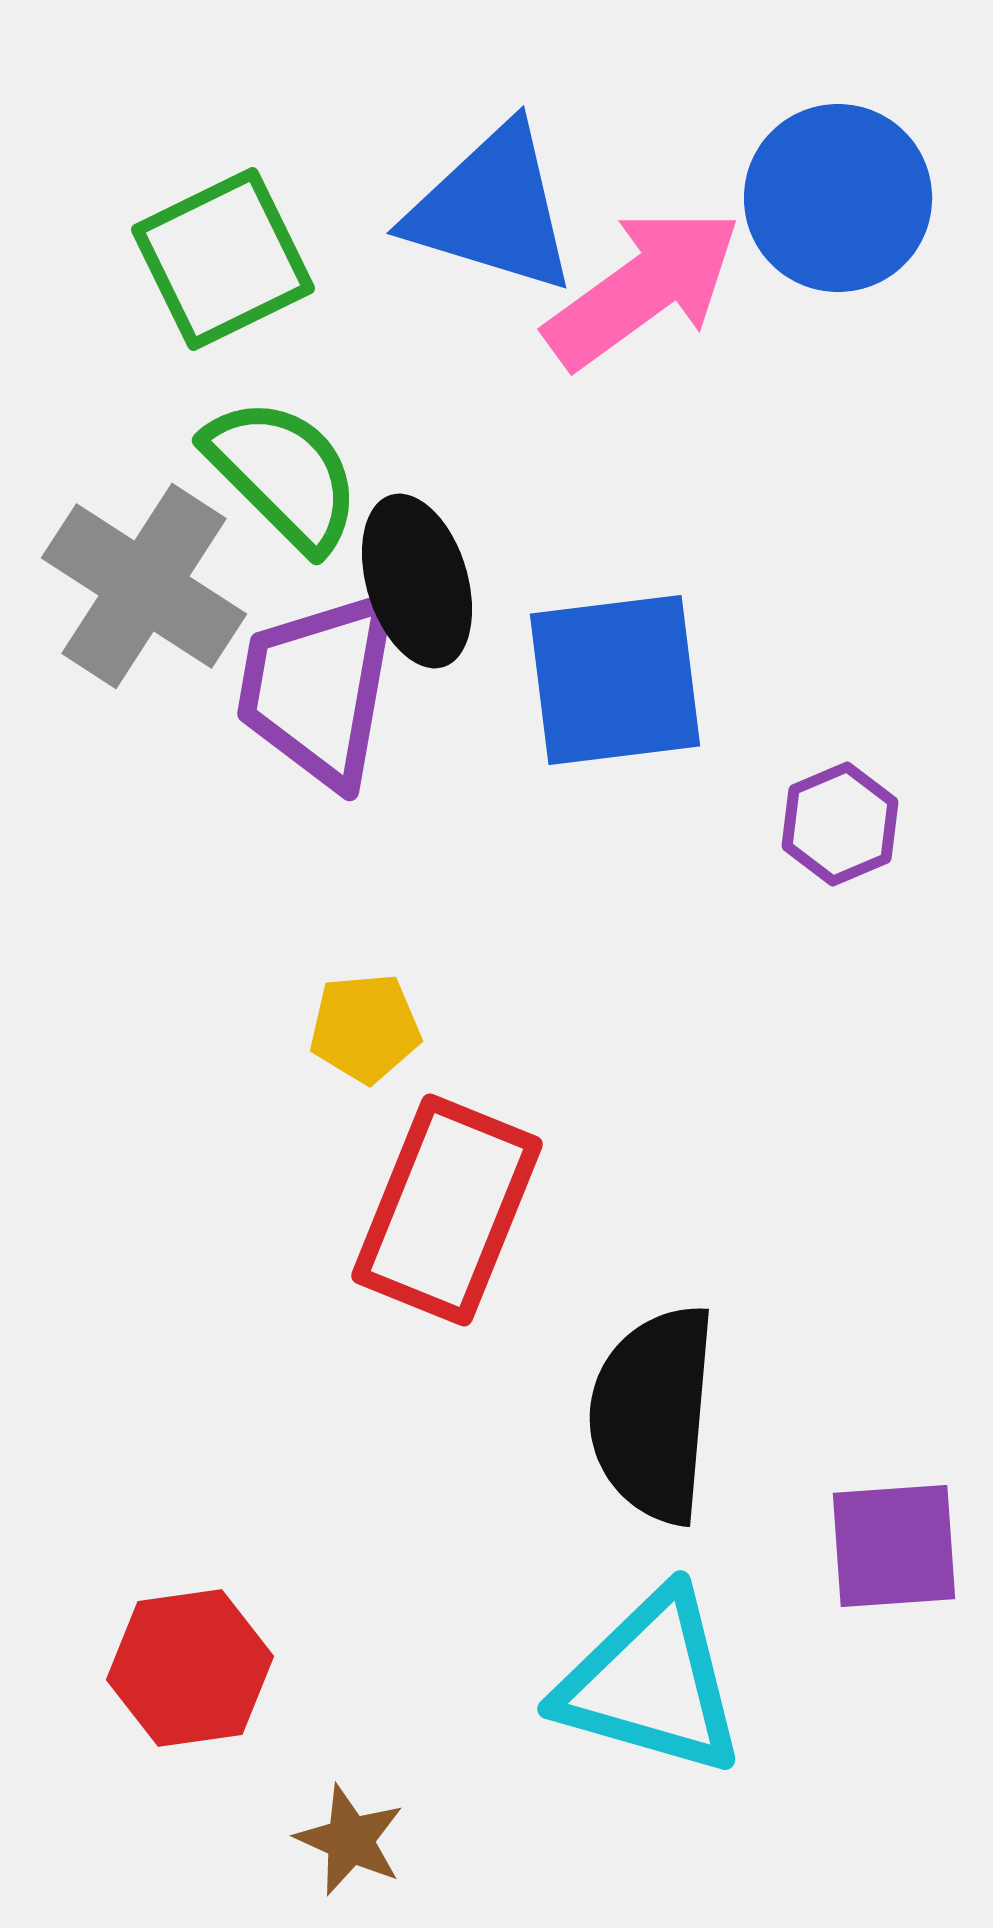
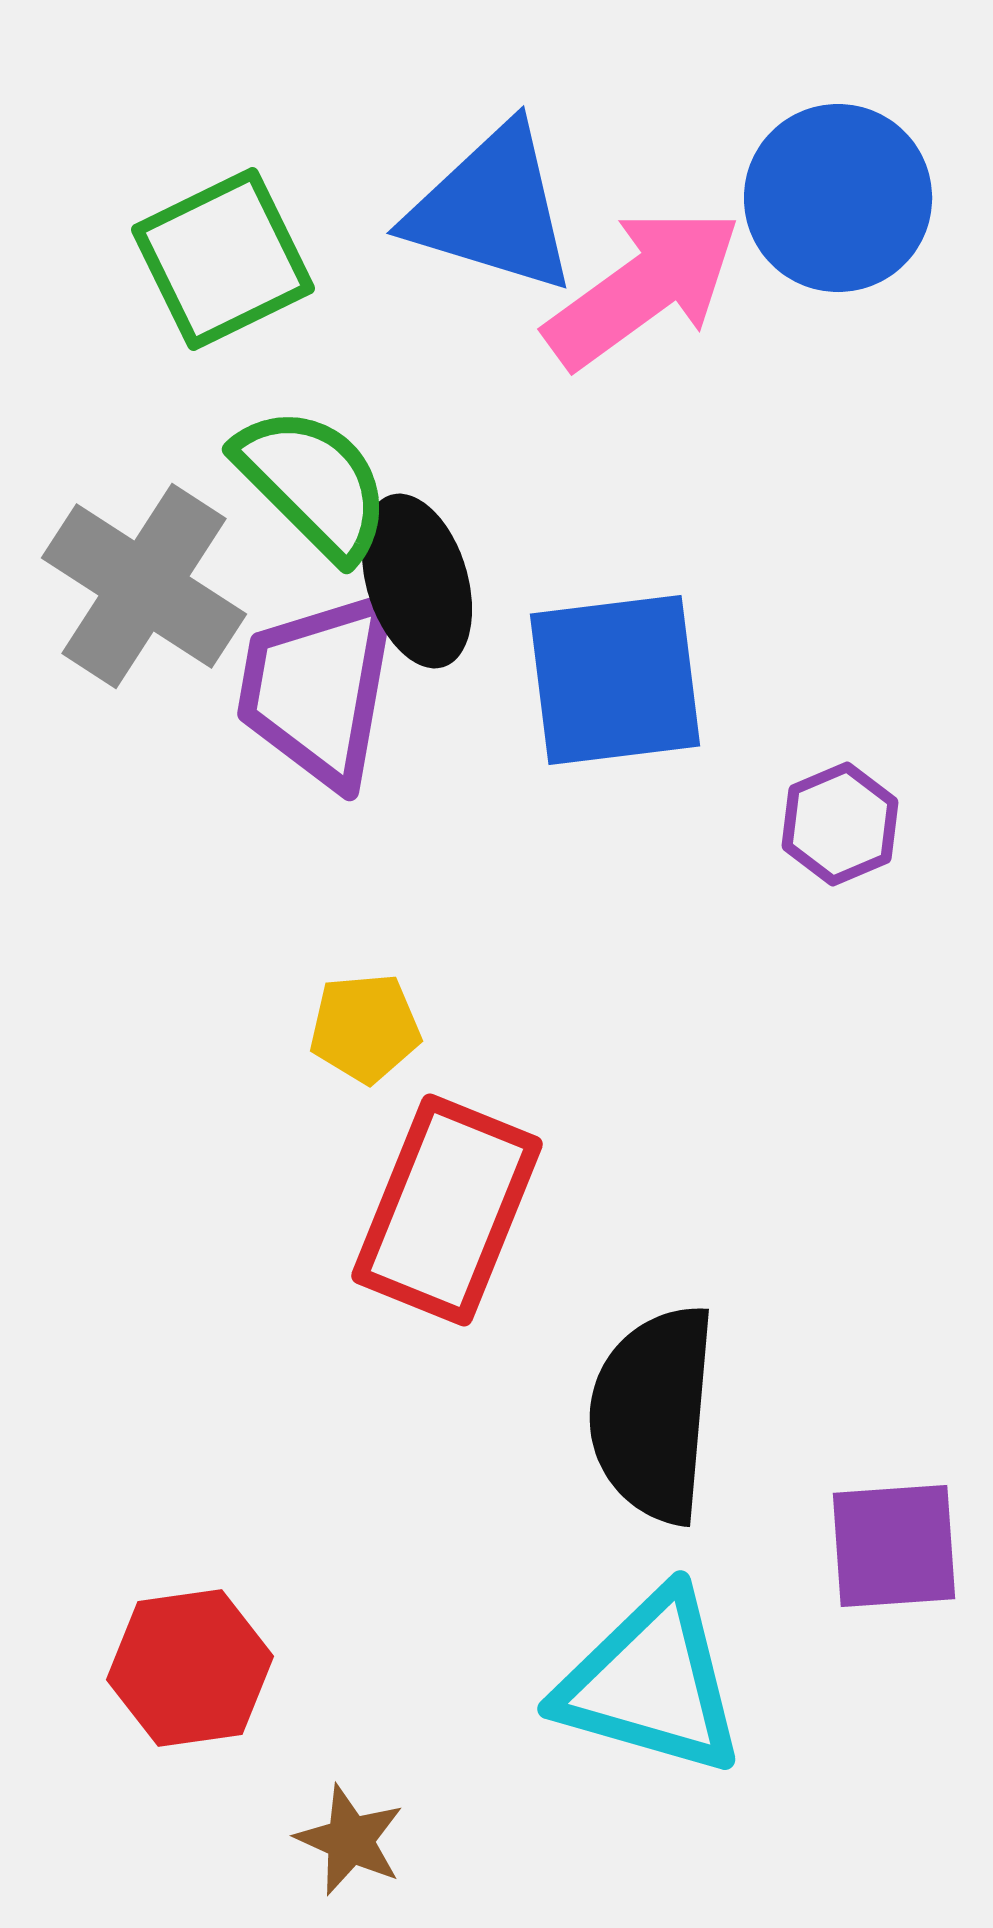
green semicircle: moved 30 px right, 9 px down
